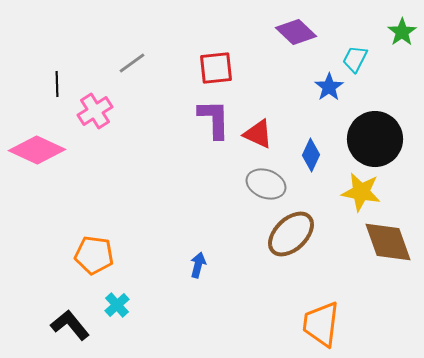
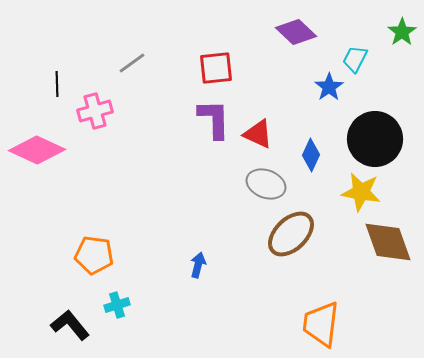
pink cross: rotated 16 degrees clockwise
cyan cross: rotated 25 degrees clockwise
